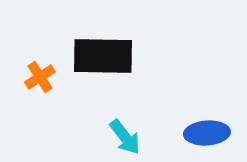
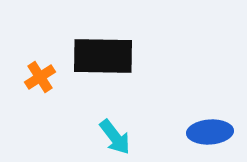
blue ellipse: moved 3 px right, 1 px up
cyan arrow: moved 10 px left
